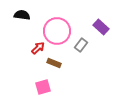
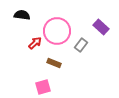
red arrow: moved 3 px left, 5 px up
